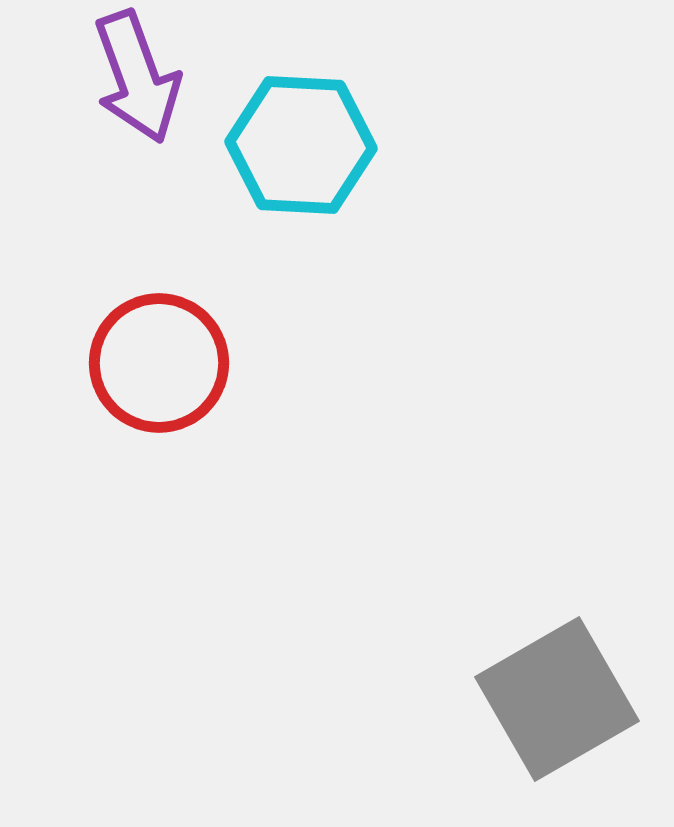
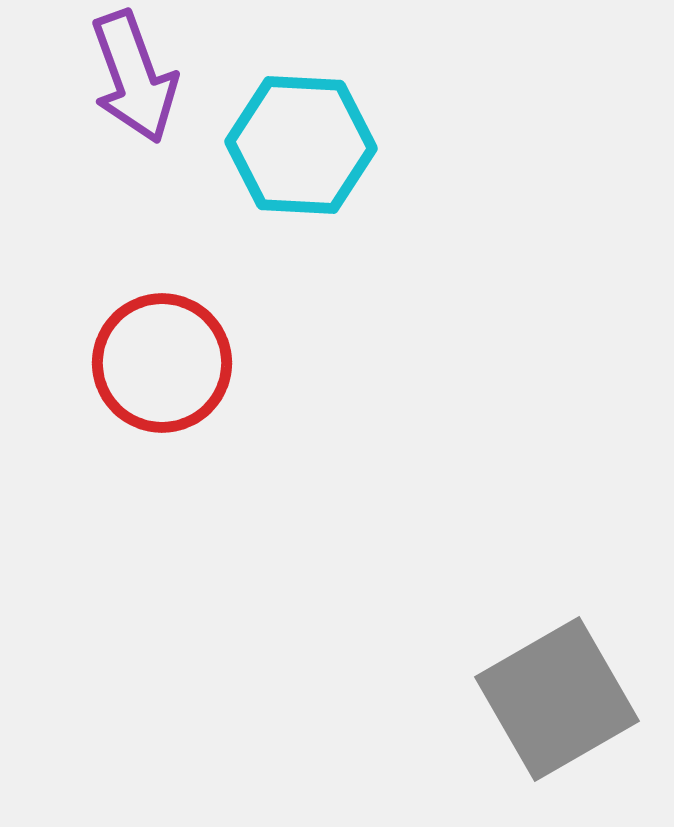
purple arrow: moved 3 px left
red circle: moved 3 px right
